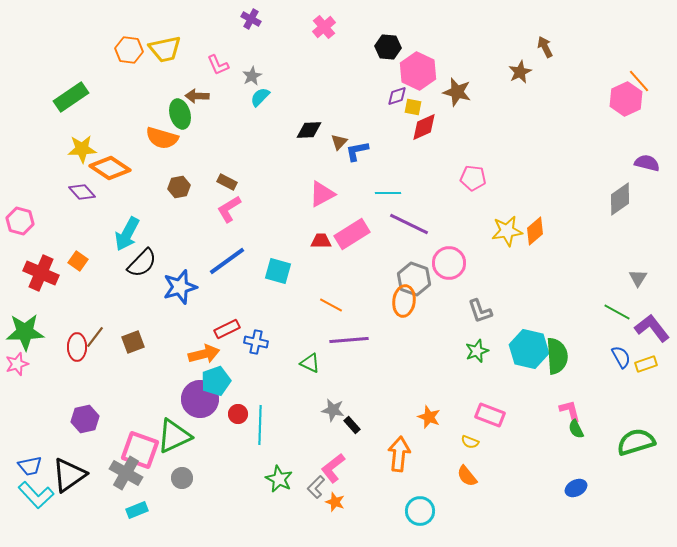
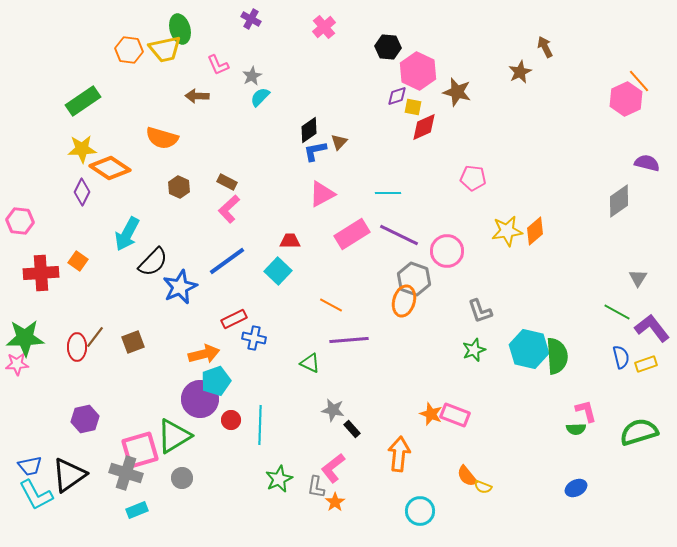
green rectangle at (71, 97): moved 12 px right, 4 px down
green ellipse at (180, 114): moved 85 px up
black diamond at (309, 130): rotated 32 degrees counterclockwise
blue L-shape at (357, 151): moved 42 px left
brown hexagon at (179, 187): rotated 25 degrees counterclockwise
purple diamond at (82, 192): rotated 68 degrees clockwise
gray diamond at (620, 199): moved 1 px left, 2 px down
pink L-shape at (229, 209): rotated 12 degrees counterclockwise
pink hexagon at (20, 221): rotated 8 degrees counterclockwise
purple line at (409, 224): moved 10 px left, 11 px down
red trapezoid at (321, 241): moved 31 px left
black semicircle at (142, 263): moved 11 px right, 1 px up
pink circle at (449, 263): moved 2 px left, 12 px up
cyan square at (278, 271): rotated 28 degrees clockwise
red cross at (41, 273): rotated 28 degrees counterclockwise
blue star at (180, 287): rotated 8 degrees counterclockwise
orange ellipse at (404, 301): rotated 8 degrees clockwise
red rectangle at (227, 329): moved 7 px right, 10 px up
green star at (25, 332): moved 6 px down
blue cross at (256, 342): moved 2 px left, 4 px up
green star at (477, 351): moved 3 px left, 1 px up
blue semicircle at (621, 357): rotated 15 degrees clockwise
pink star at (17, 364): rotated 15 degrees clockwise
pink L-shape at (570, 411): moved 16 px right
red circle at (238, 414): moved 7 px left, 6 px down
pink rectangle at (490, 415): moved 35 px left
orange star at (429, 417): moved 2 px right, 3 px up
black rectangle at (352, 425): moved 4 px down
green semicircle at (576, 429): rotated 66 degrees counterclockwise
green triangle at (174, 436): rotated 6 degrees counterclockwise
yellow semicircle at (470, 442): moved 13 px right, 45 px down
green semicircle at (636, 442): moved 3 px right, 10 px up
pink square at (140, 450): rotated 36 degrees counterclockwise
gray cross at (126, 473): rotated 12 degrees counterclockwise
green star at (279, 479): rotated 20 degrees clockwise
gray L-shape at (316, 487): rotated 35 degrees counterclockwise
cyan L-shape at (36, 495): rotated 15 degrees clockwise
orange star at (335, 502): rotated 18 degrees clockwise
